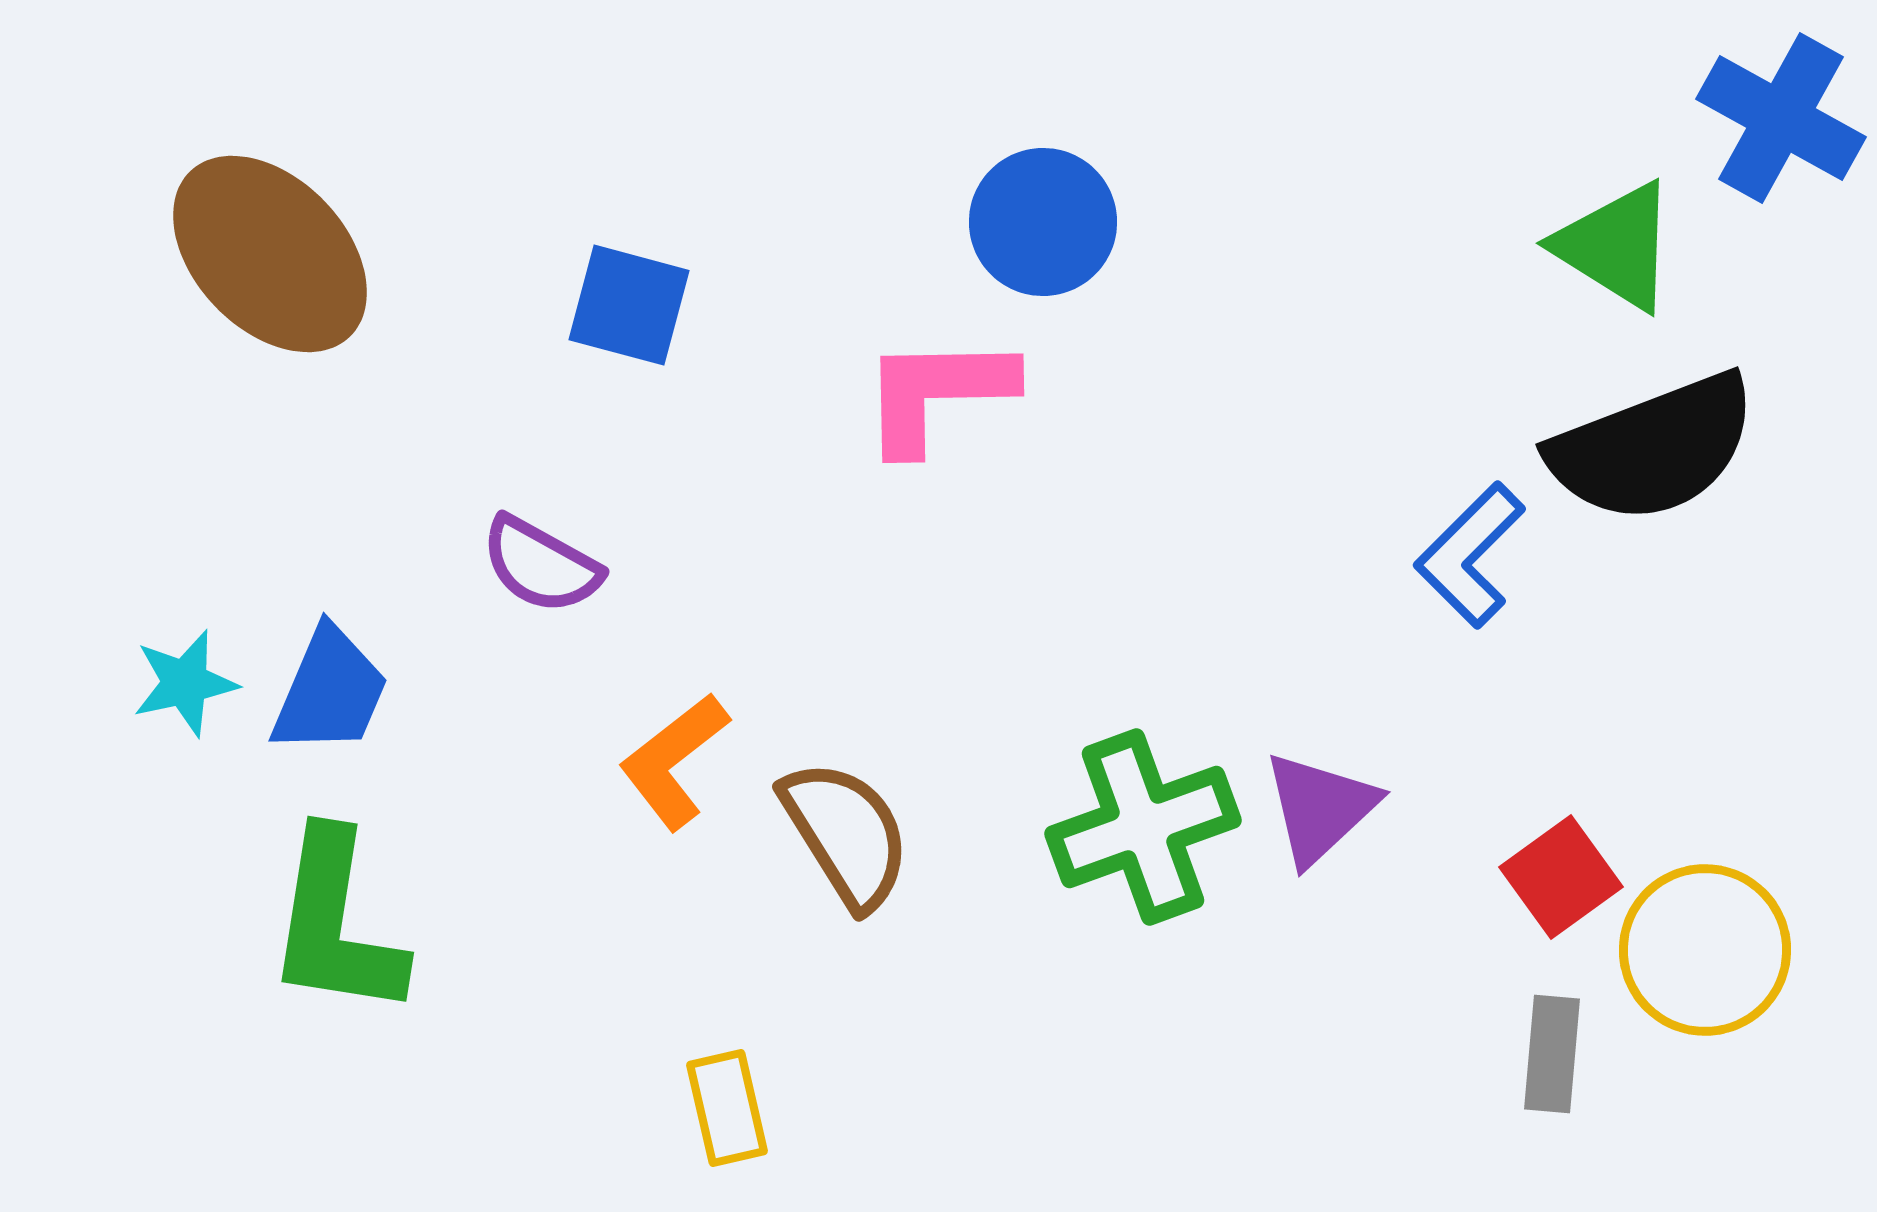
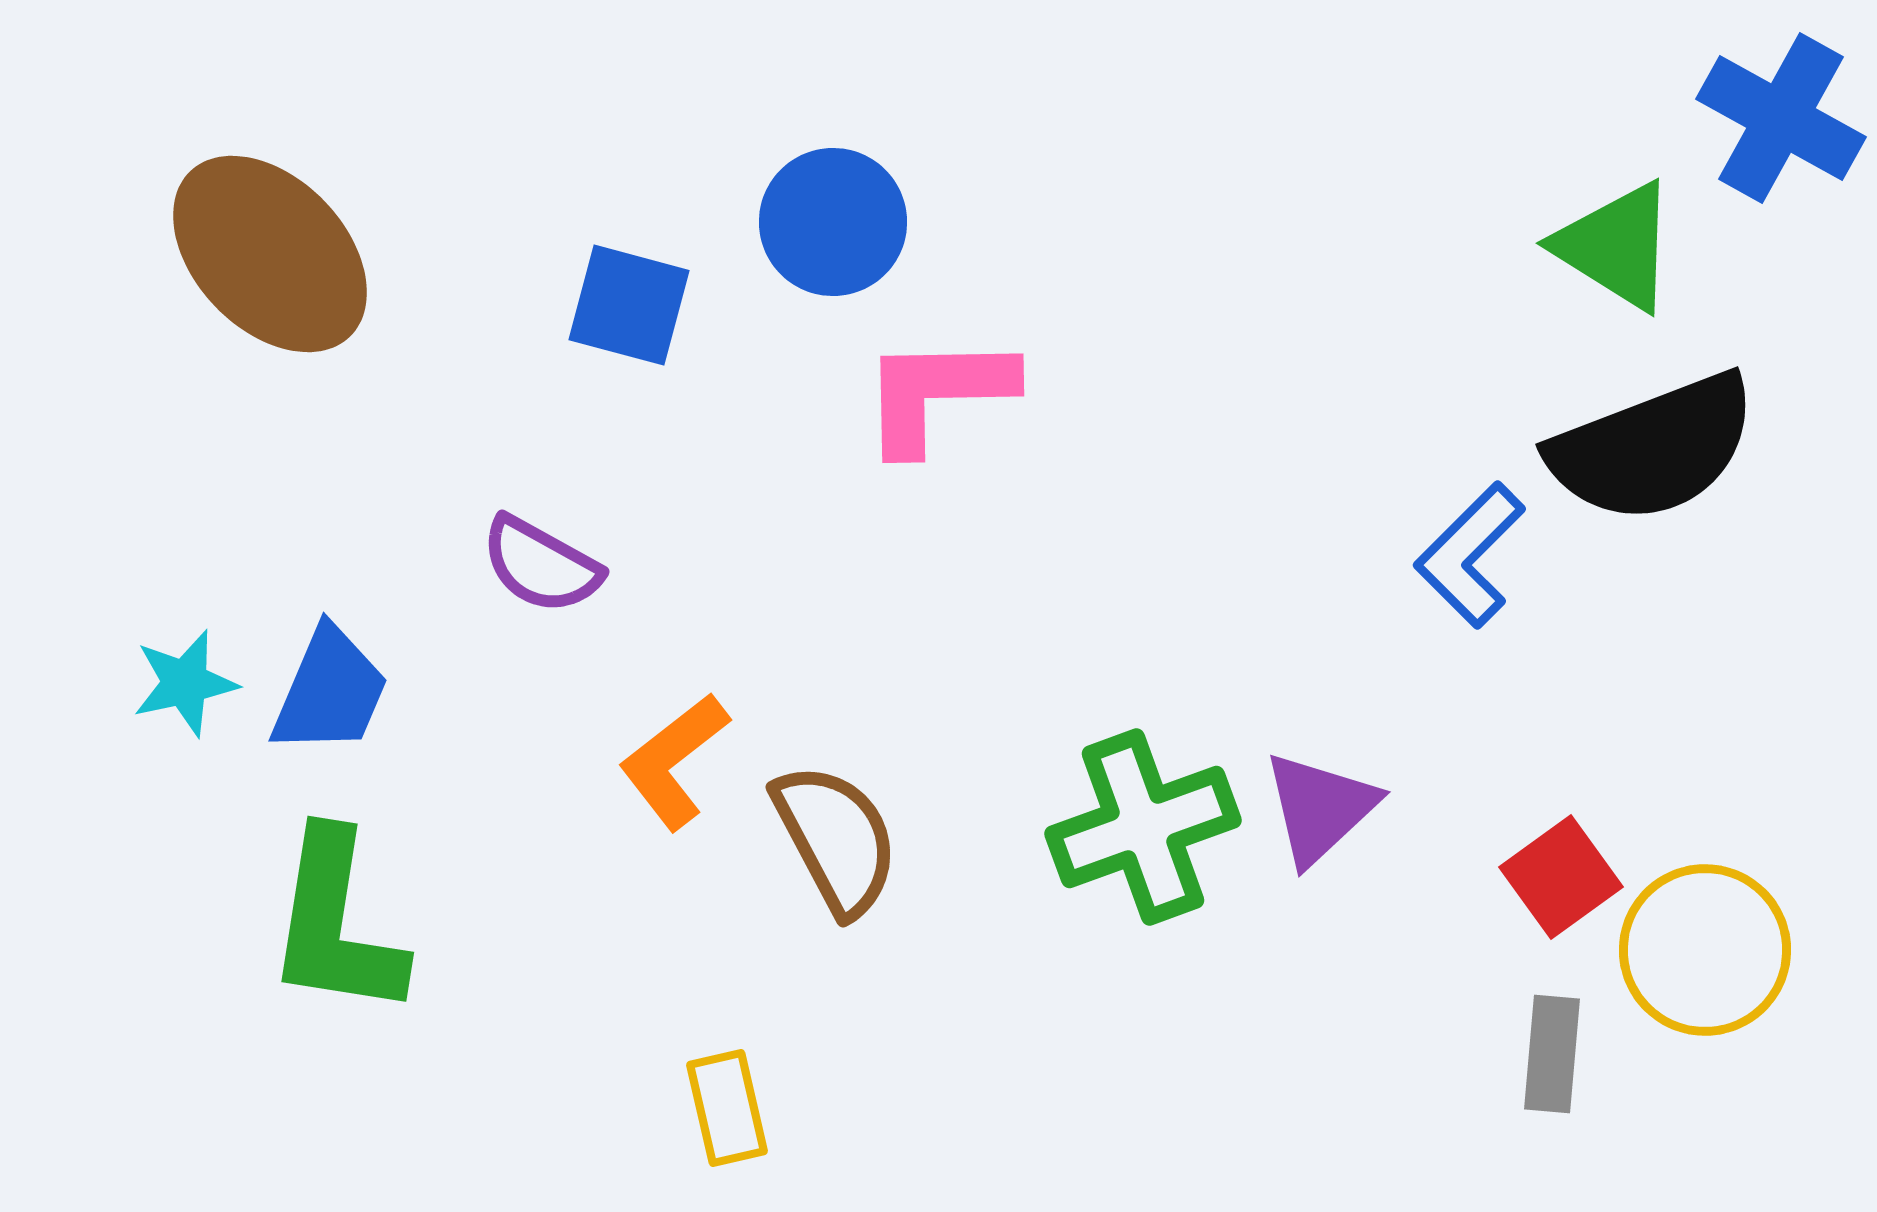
blue circle: moved 210 px left
brown semicircle: moved 10 px left, 5 px down; rotated 4 degrees clockwise
